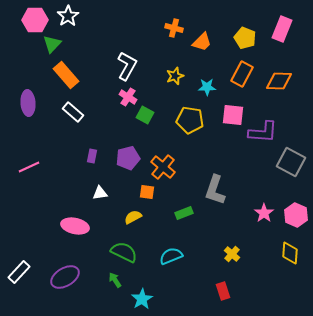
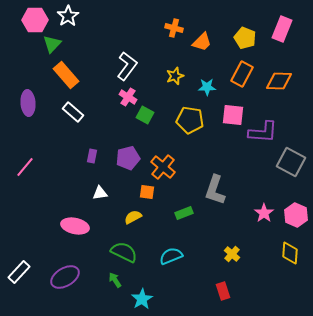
white L-shape at (127, 66): rotated 8 degrees clockwise
pink line at (29, 167): moved 4 px left; rotated 25 degrees counterclockwise
